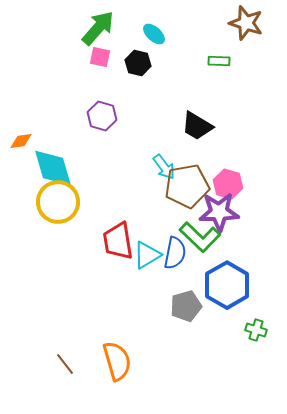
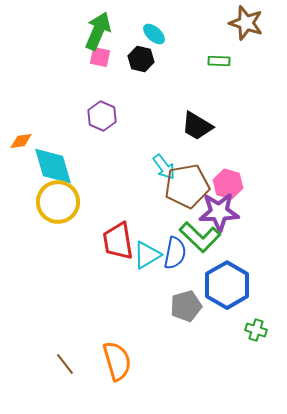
green arrow: moved 3 px down; rotated 18 degrees counterclockwise
black hexagon: moved 3 px right, 4 px up
purple hexagon: rotated 8 degrees clockwise
cyan diamond: moved 2 px up
